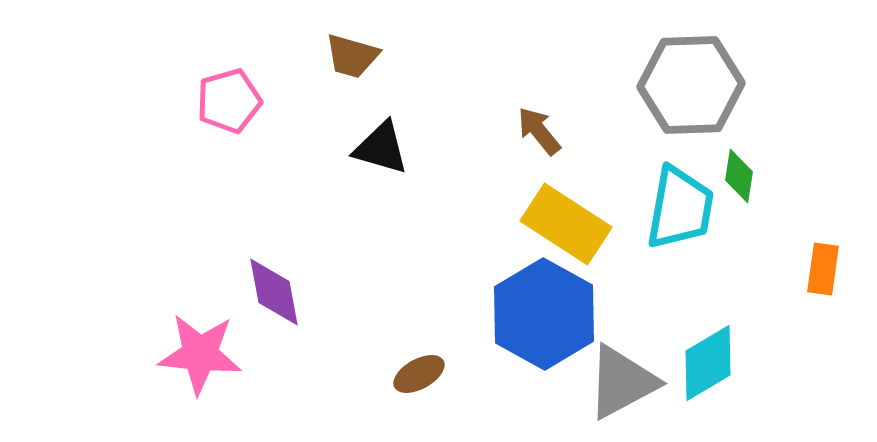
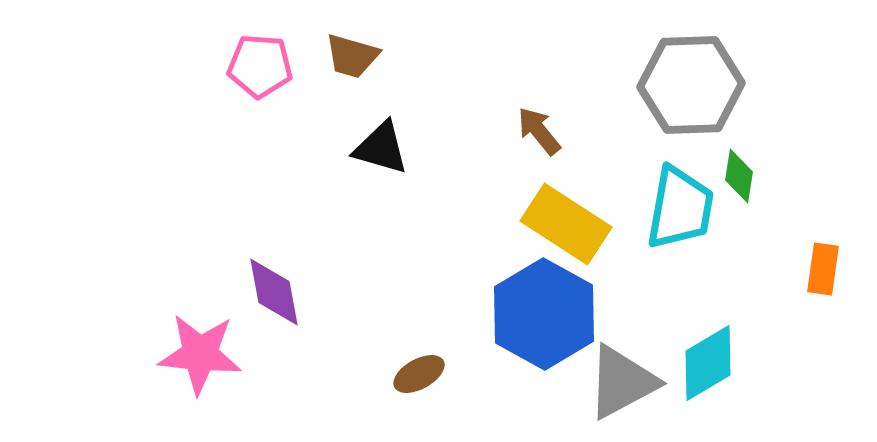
pink pentagon: moved 31 px right, 35 px up; rotated 20 degrees clockwise
